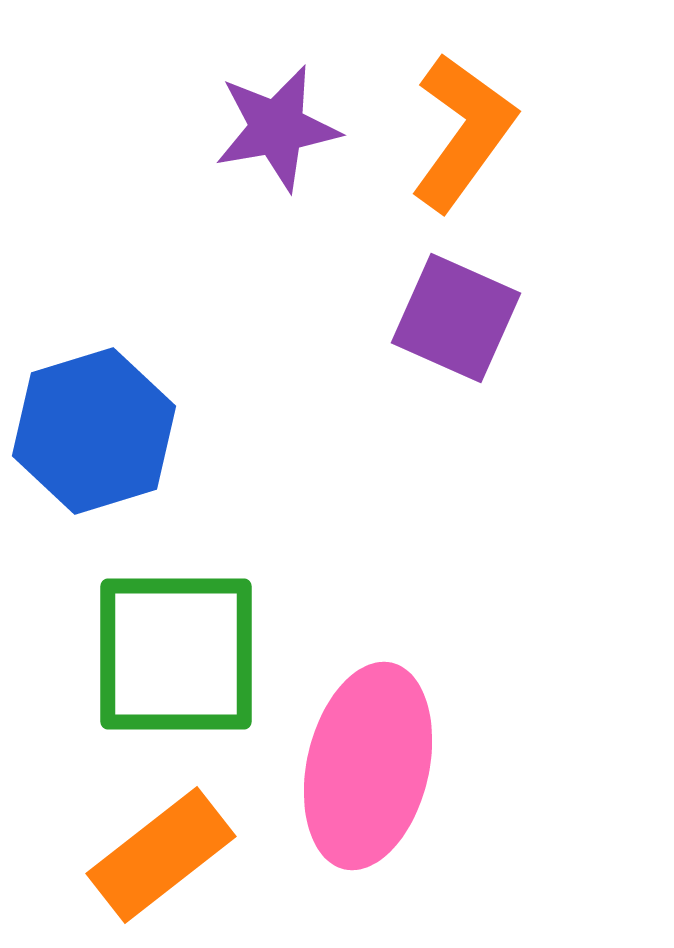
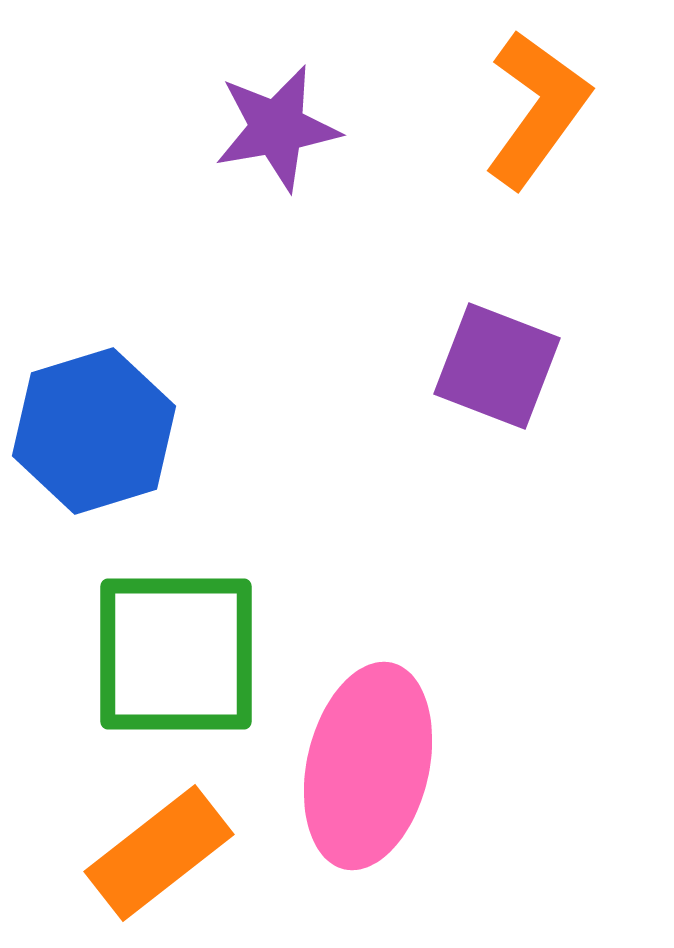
orange L-shape: moved 74 px right, 23 px up
purple square: moved 41 px right, 48 px down; rotated 3 degrees counterclockwise
orange rectangle: moved 2 px left, 2 px up
